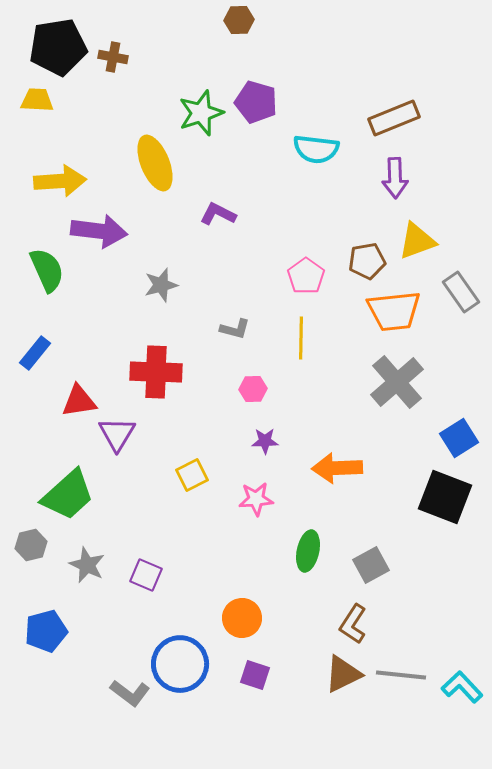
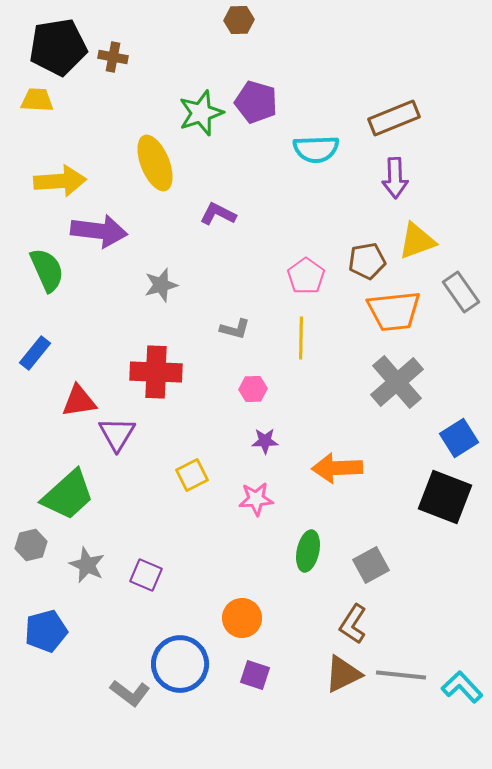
cyan semicircle at (316, 149): rotated 9 degrees counterclockwise
